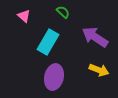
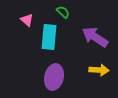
pink triangle: moved 3 px right, 4 px down
cyan rectangle: moved 1 px right, 5 px up; rotated 25 degrees counterclockwise
yellow arrow: rotated 18 degrees counterclockwise
